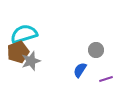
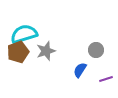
gray star: moved 15 px right, 10 px up
